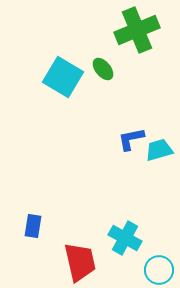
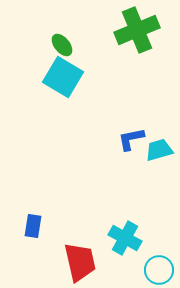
green ellipse: moved 41 px left, 24 px up
